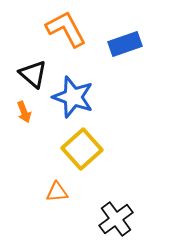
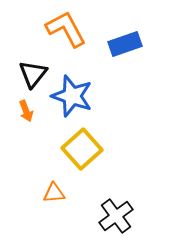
black triangle: rotated 28 degrees clockwise
blue star: moved 1 px left, 1 px up
orange arrow: moved 2 px right, 1 px up
orange triangle: moved 3 px left, 1 px down
black cross: moved 3 px up
